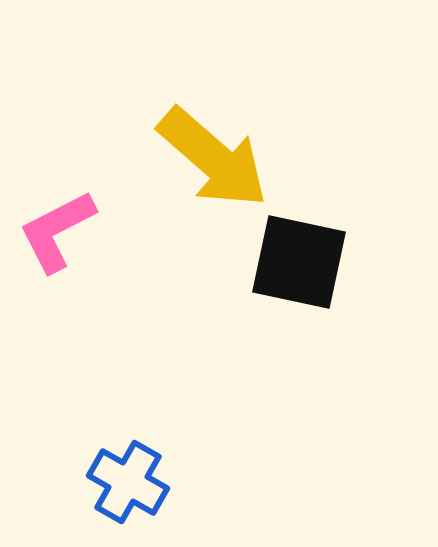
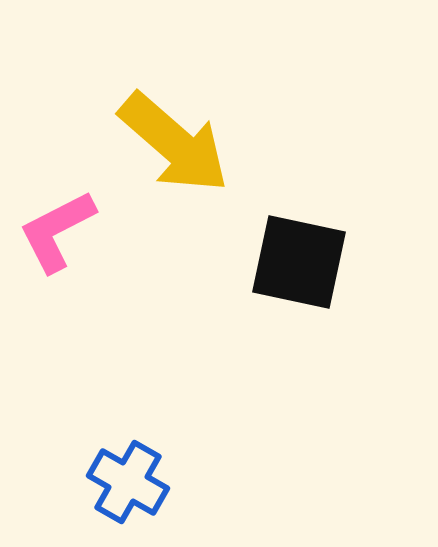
yellow arrow: moved 39 px left, 15 px up
